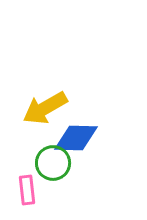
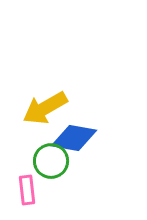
blue diamond: moved 2 px left; rotated 9 degrees clockwise
green circle: moved 2 px left, 2 px up
